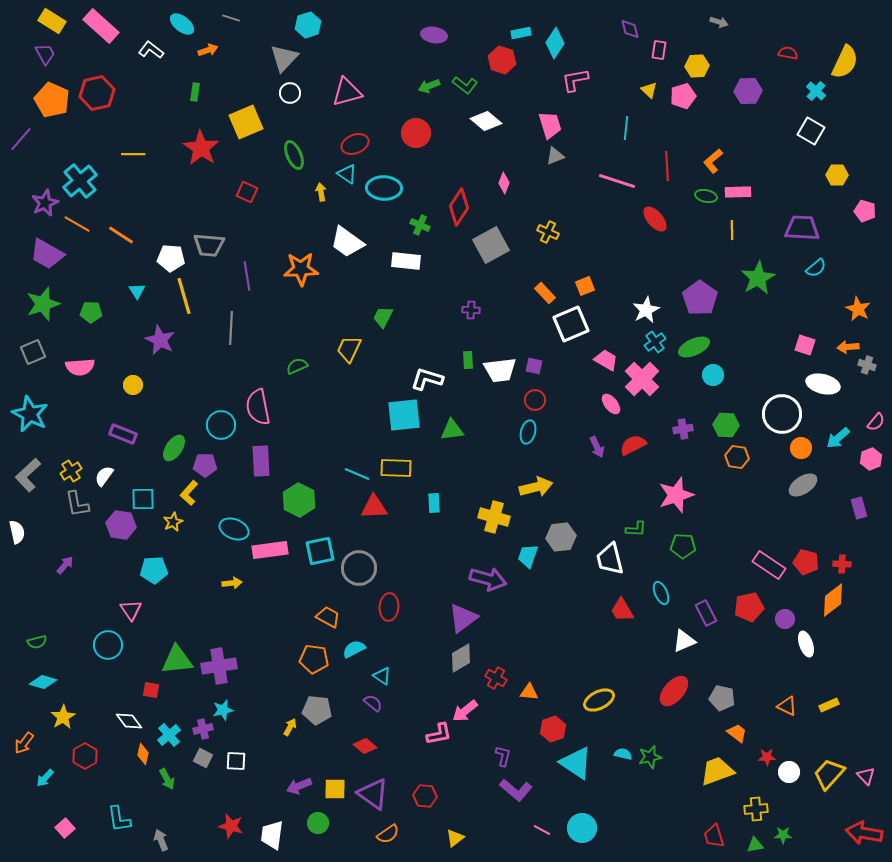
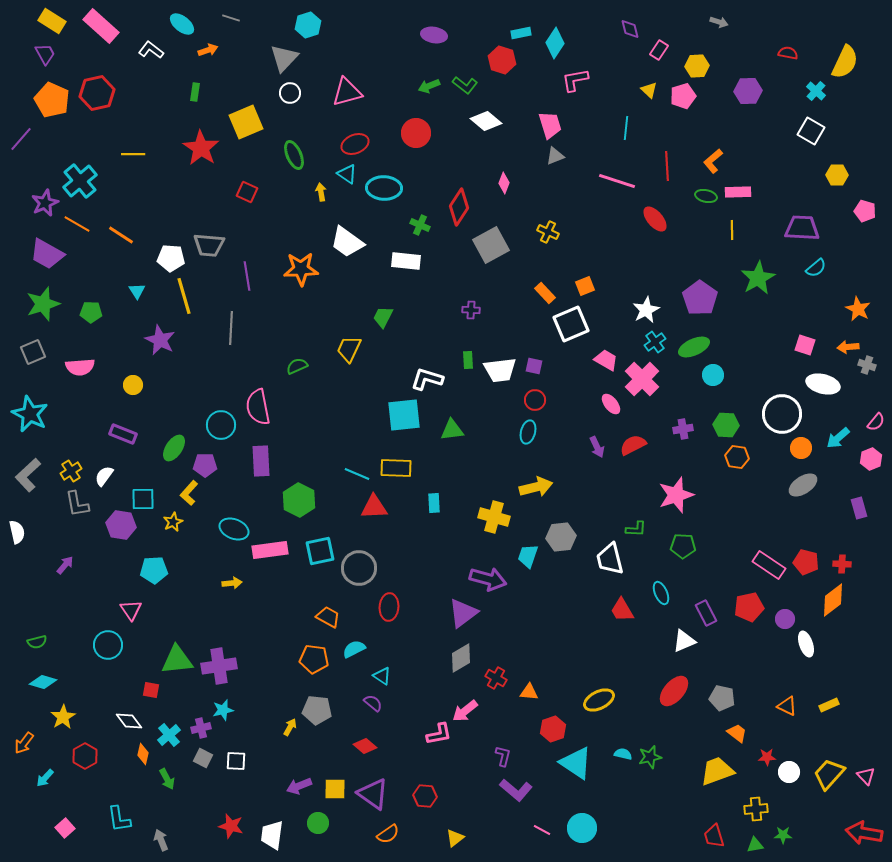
pink rectangle at (659, 50): rotated 24 degrees clockwise
purple triangle at (463, 618): moved 5 px up
purple cross at (203, 729): moved 2 px left, 1 px up
